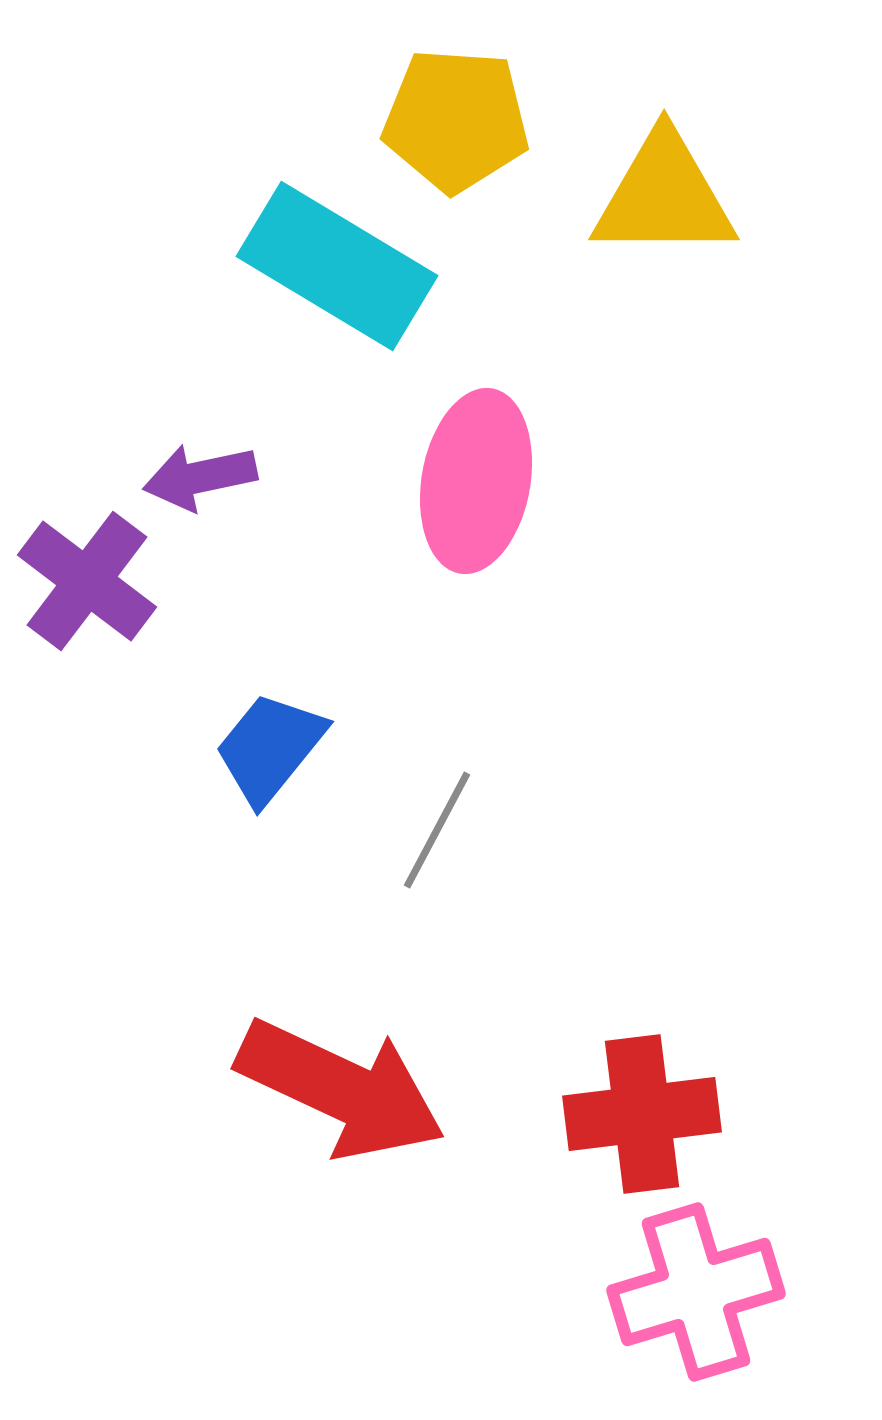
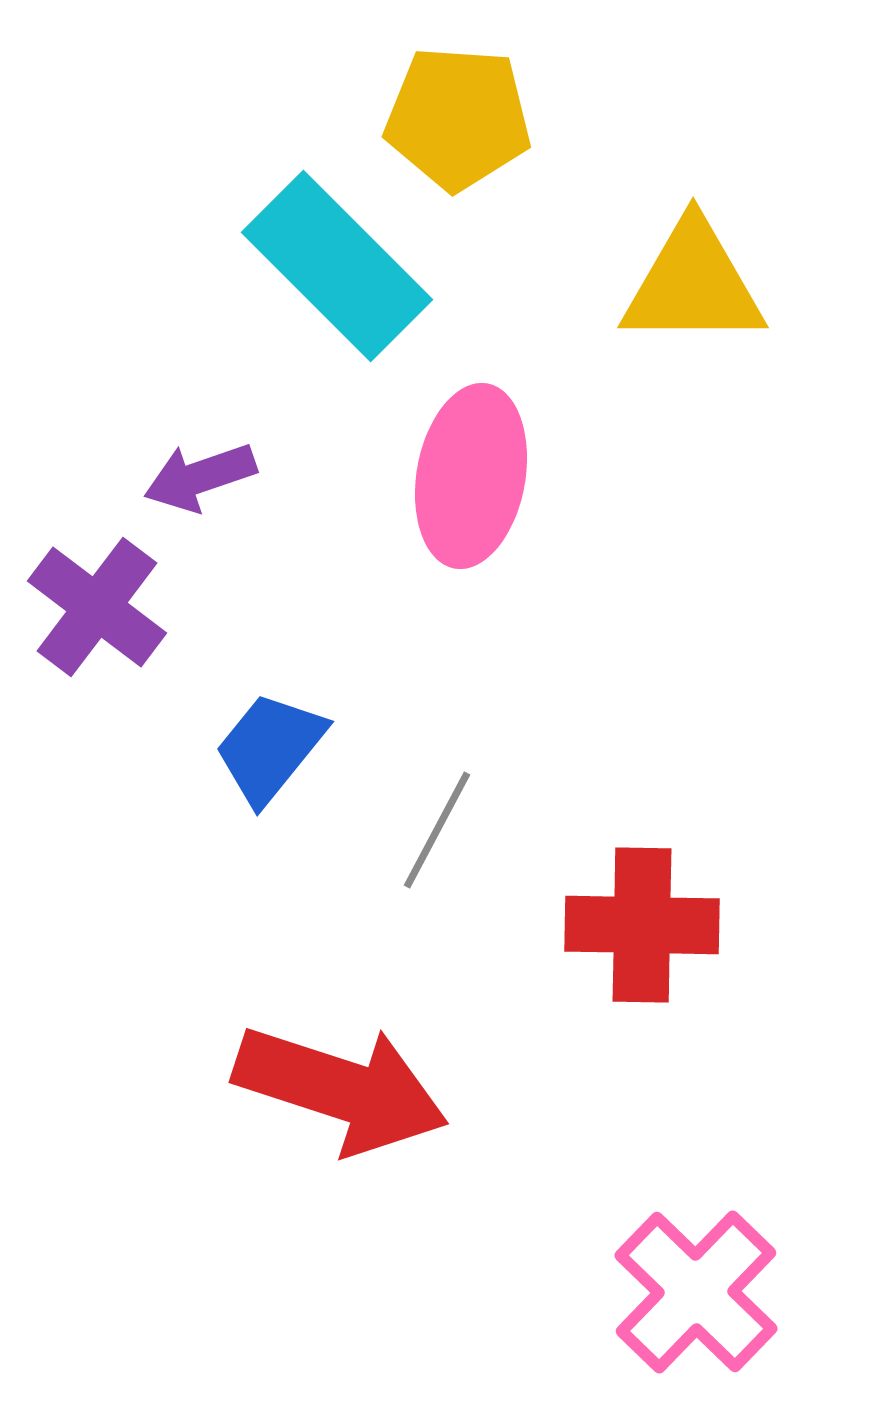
yellow pentagon: moved 2 px right, 2 px up
yellow triangle: moved 29 px right, 88 px down
cyan rectangle: rotated 14 degrees clockwise
purple arrow: rotated 7 degrees counterclockwise
pink ellipse: moved 5 px left, 5 px up
purple cross: moved 10 px right, 26 px down
red arrow: rotated 7 degrees counterclockwise
red cross: moved 189 px up; rotated 8 degrees clockwise
pink cross: rotated 29 degrees counterclockwise
